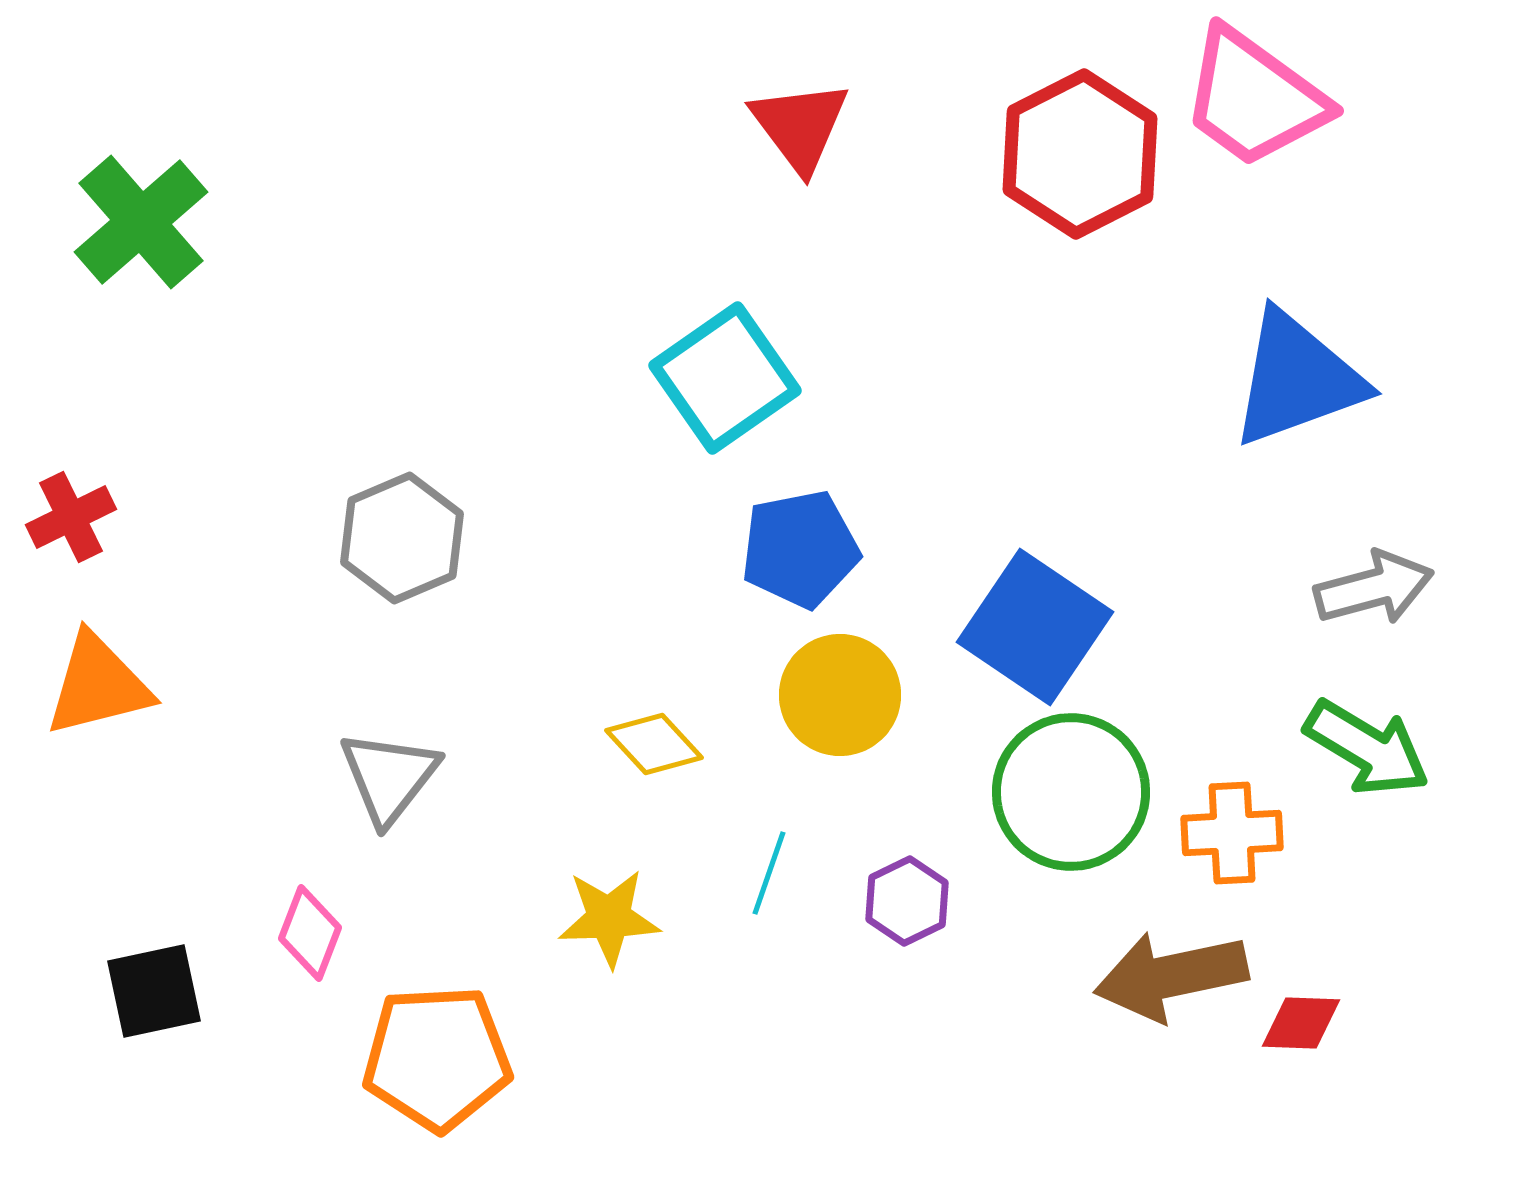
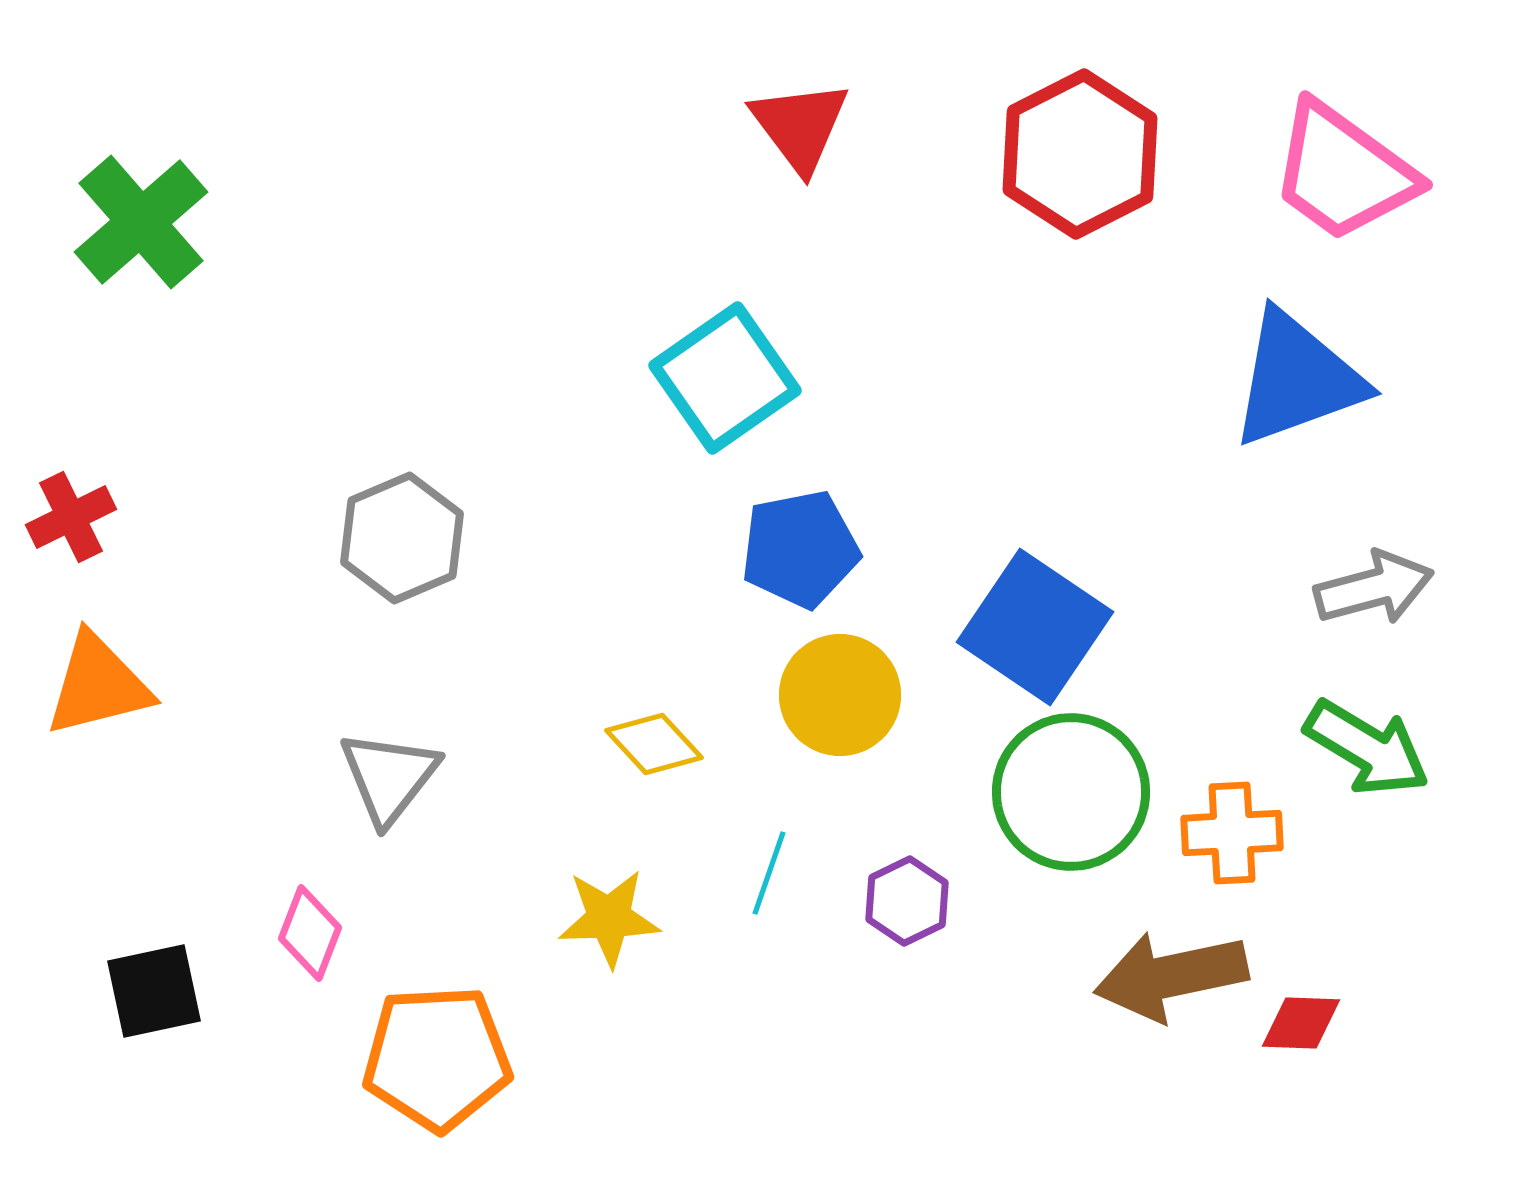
pink trapezoid: moved 89 px right, 74 px down
